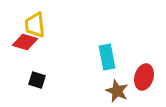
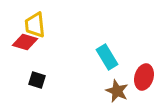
cyan rectangle: rotated 20 degrees counterclockwise
